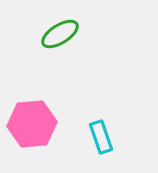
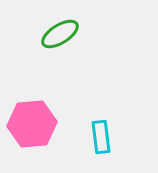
cyan rectangle: rotated 12 degrees clockwise
